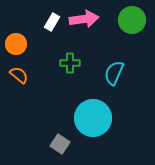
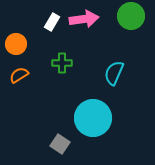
green circle: moved 1 px left, 4 px up
green cross: moved 8 px left
orange semicircle: rotated 72 degrees counterclockwise
